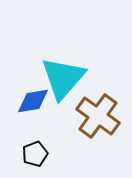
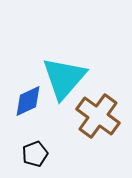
cyan triangle: moved 1 px right
blue diamond: moved 5 px left; rotated 16 degrees counterclockwise
